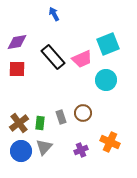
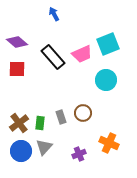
purple diamond: rotated 50 degrees clockwise
pink trapezoid: moved 5 px up
orange cross: moved 1 px left, 1 px down
purple cross: moved 2 px left, 4 px down
